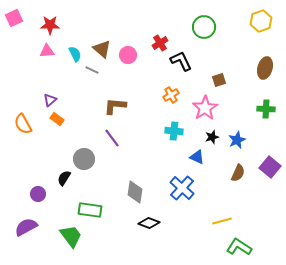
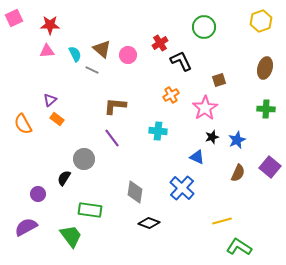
cyan cross: moved 16 px left
